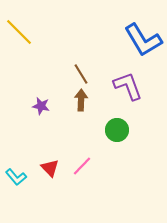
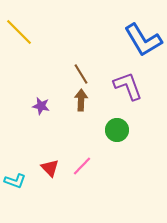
cyan L-shape: moved 1 px left, 4 px down; rotated 30 degrees counterclockwise
